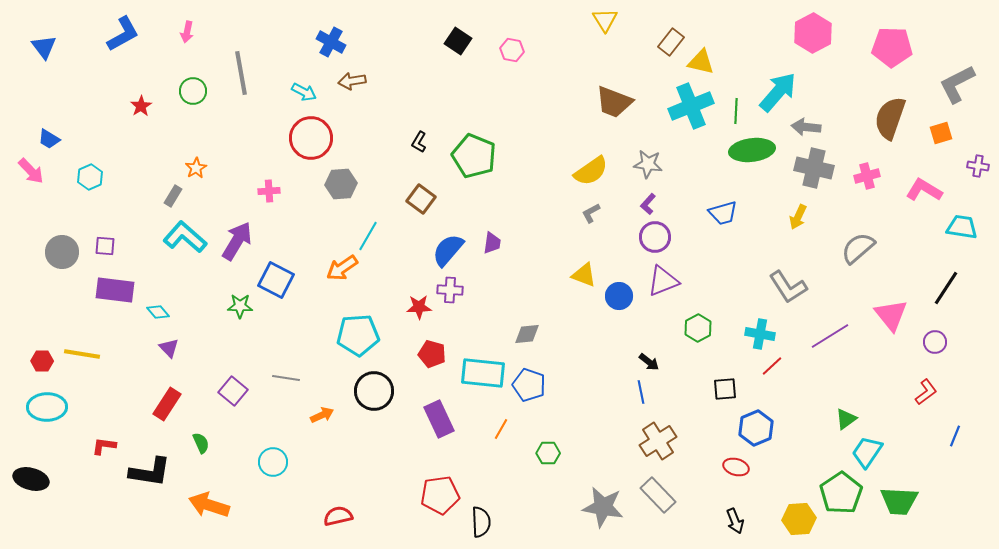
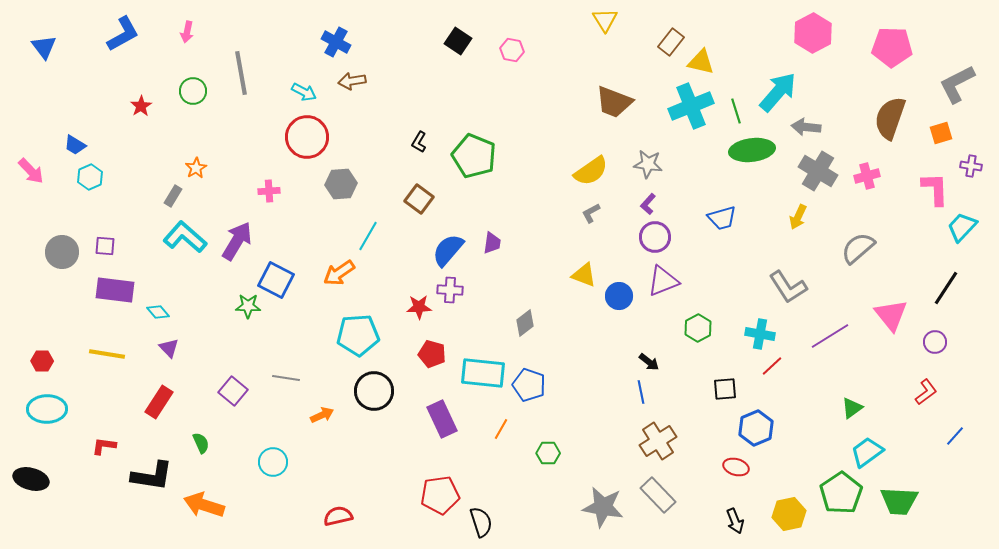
blue cross at (331, 42): moved 5 px right
green line at (736, 111): rotated 20 degrees counterclockwise
red circle at (311, 138): moved 4 px left, 1 px up
blue trapezoid at (49, 139): moved 26 px right, 6 px down
purple cross at (978, 166): moved 7 px left
gray cross at (814, 168): moved 4 px right, 3 px down; rotated 18 degrees clockwise
pink L-shape at (924, 190): moved 11 px right, 1 px up; rotated 57 degrees clockwise
brown square at (421, 199): moved 2 px left
blue trapezoid at (723, 213): moved 1 px left, 5 px down
cyan trapezoid at (962, 227): rotated 56 degrees counterclockwise
orange arrow at (342, 268): moved 3 px left, 5 px down
green star at (240, 306): moved 8 px right
gray diamond at (527, 334): moved 2 px left, 11 px up; rotated 32 degrees counterclockwise
yellow line at (82, 354): moved 25 px right
red rectangle at (167, 404): moved 8 px left, 2 px up
cyan ellipse at (47, 407): moved 2 px down
purple rectangle at (439, 419): moved 3 px right
green triangle at (846, 419): moved 6 px right, 11 px up
blue line at (955, 436): rotated 20 degrees clockwise
cyan trapezoid at (867, 452): rotated 20 degrees clockwise
black L-shape at (150, 472): moved 2 px right, 4 px down
orange arrow at (209, 505): moved 5 px left
yellow hexagon at (799, 519): moved 10 px left, 5 px up; rotated 8 degrees counterclockwise
black semicircle at (481, 522): rotated 16 degrees counterclockwise
